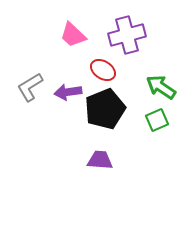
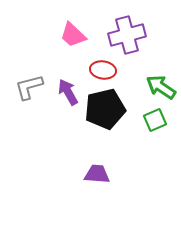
red ellipse: rotated 25 degrees counterclockwise
gray L-shape: moved 1 px left; rotated 16 degrees clockwise
purple arrow: rotated 68 degrees clockwise
black pentagon: rotated 9 degrees clockwise
green square: moved 2 px left
purple trapezoid: moved 3 px left, 14 px down
